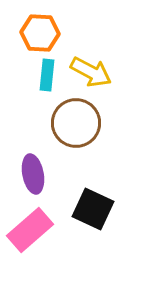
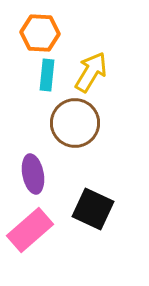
yellow arrow: rotated 87 degrees counterclockwise
brown circle: moved 1 px left
